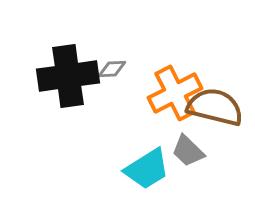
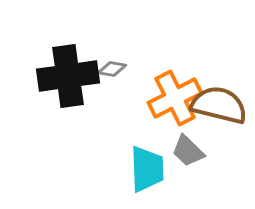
gray diamond: rotated 12 degrees clockwise
orange cross: moved 5 px down
brown semicircle: moved 4 px right, 2 px up
cyan trapezoid: rotated 60 degrees counterclockwise
